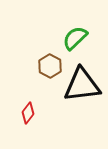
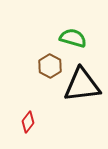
green semicircle: moved 2 px left; rotated 60 degrees clockwise
red diamond: moved 9 px down
